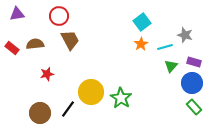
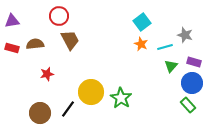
purple triangle: moved 5 px left, 7 px down
orange star: rotated 16 degrees counterclockwise
red rectangle: rotated 24 degrees counterclockwise
green rectangle: moved 6 px left, 2 px up
